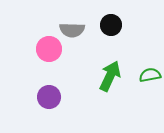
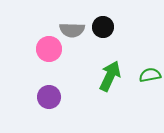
black circle: moved 8 px left, 2 px down
